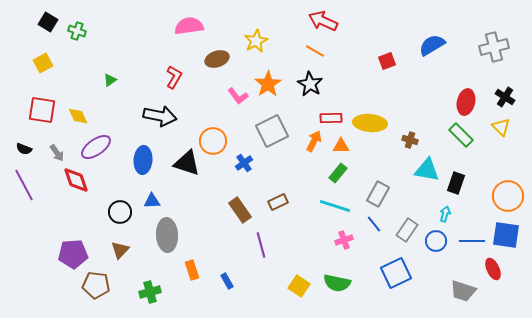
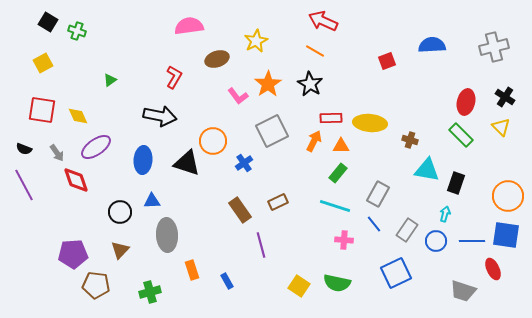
blue semicircle at (432, 45): rotated 28 degrees clockwise
pink cross at (344, 240): rotated 24 degrees clockwise
